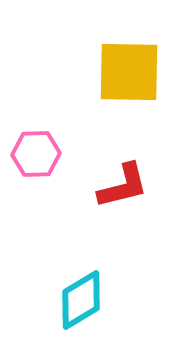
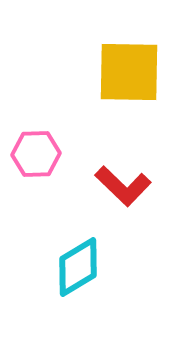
red L-shape: rotated 58 degrees clockwise
cyan diamond: moved 3 px left, 33 px up
